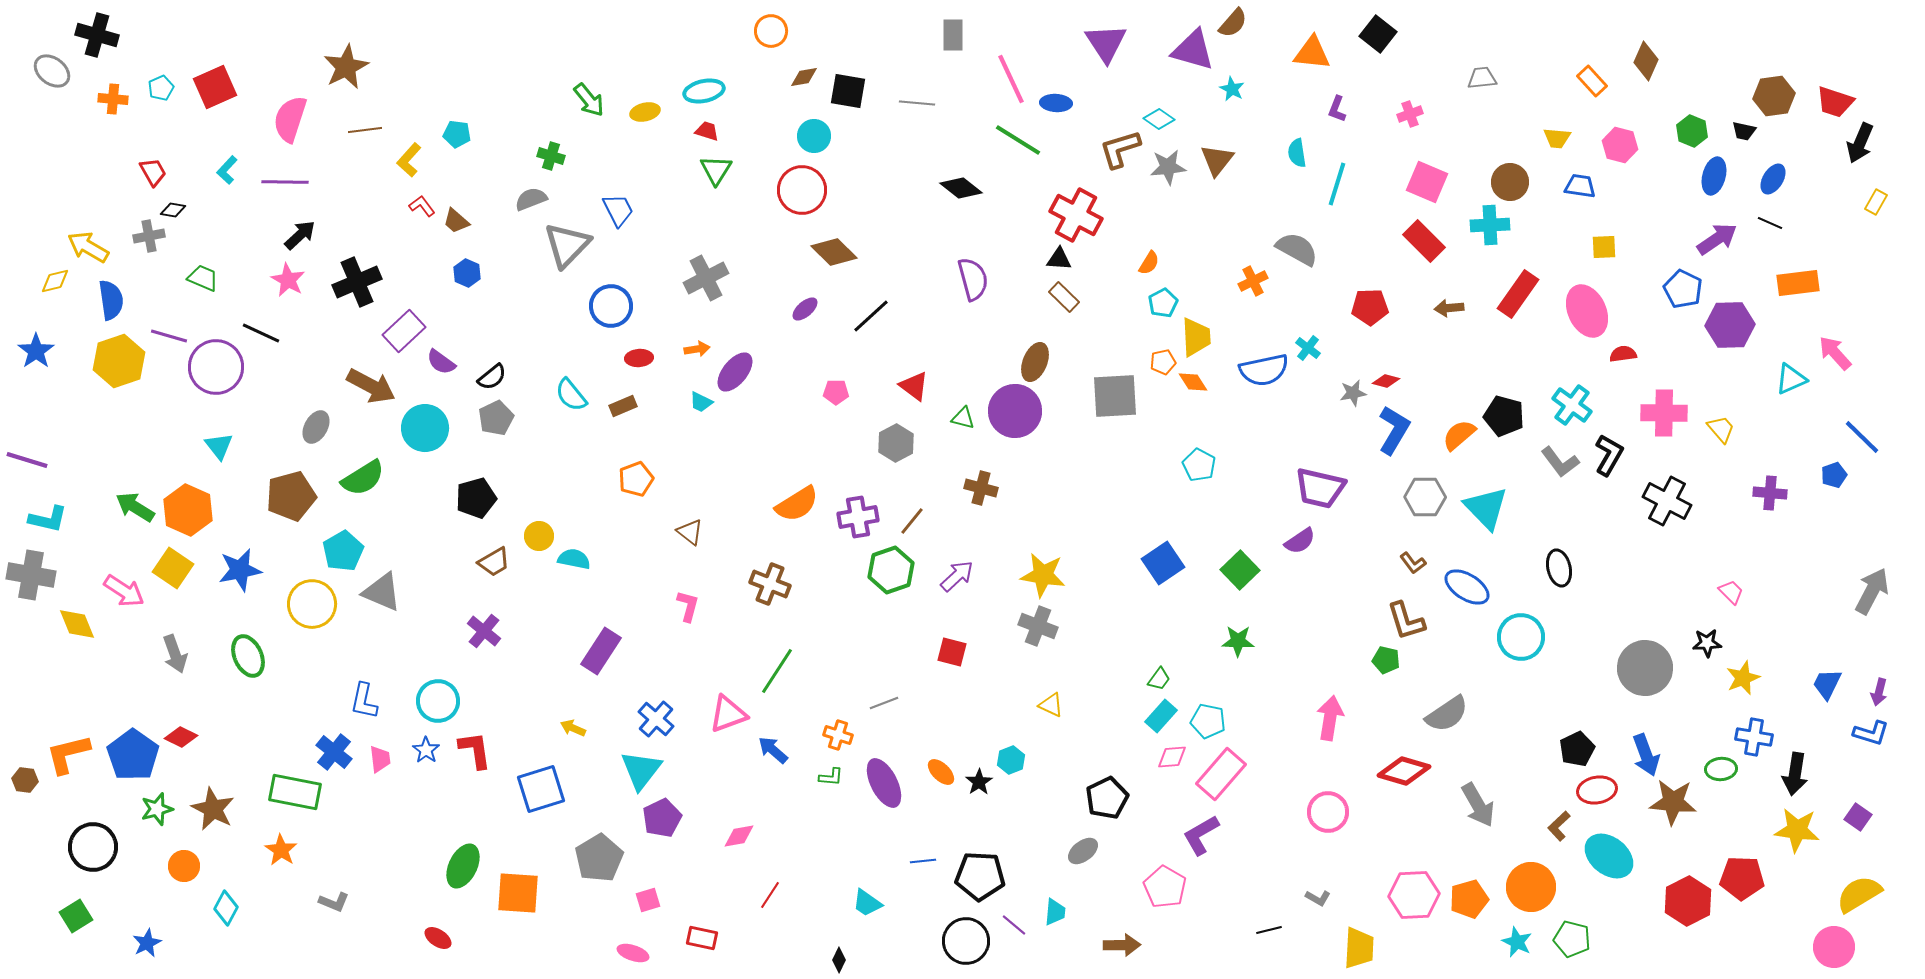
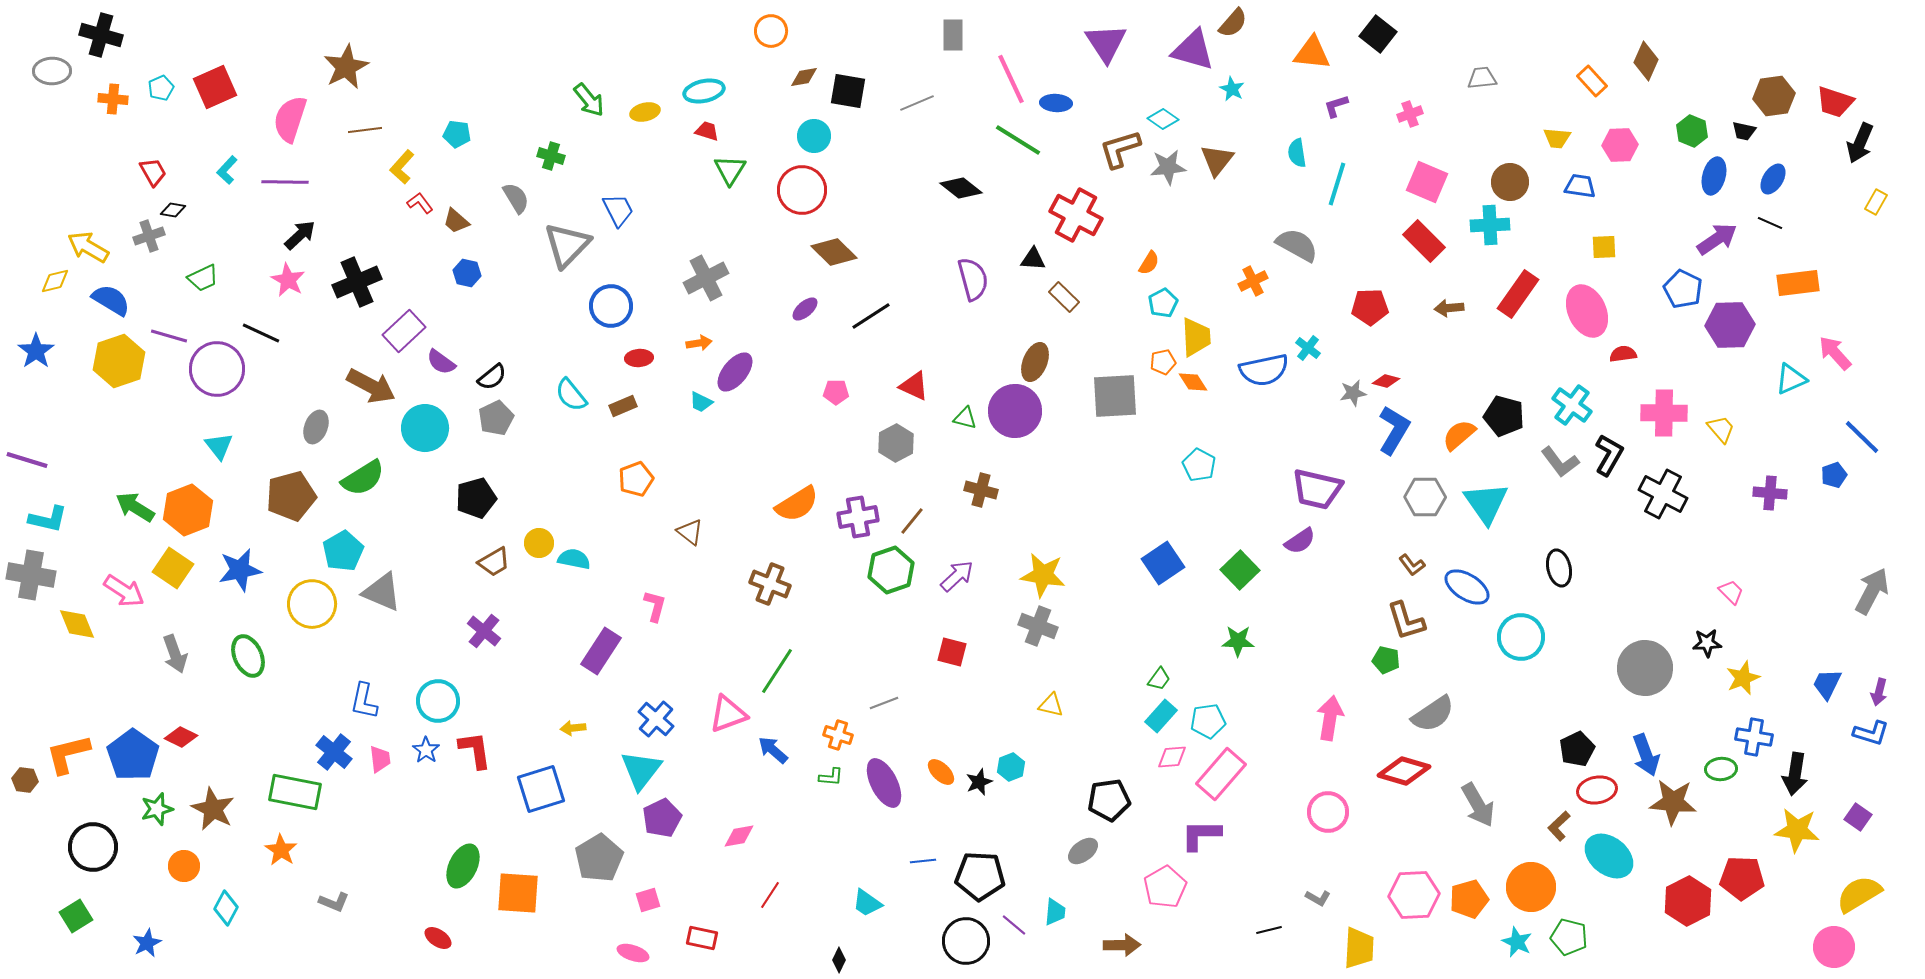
black cross at (97, 35): moved 4 px right
gray ellipse at (52, 71): rotated 39 degrees counterclockwise
gray line at (917, 103): rotated 28 degrees counterclockwise
purple L-shape at (1337, 109): moved 1 px left, 3 px up; rotated 52 degrees clockwise
cyan diamond at (1159, 119): moved 4 px right
pink hexagon at (1620, 145): rotated 16 degrees counterclockwise
yellow L-shape at (409, 160): moved 7 px left, 7 px down
green triangle at (716, 170): moved 14 px right
gray semicircle at (531, 199): moved 15 px left, 1 px up; rotated 80 degrees clockwise
red L-shape at (422, 206): moved 2 px left, 3 px up
gray cross at (149, 236): rotated 8 degrees counterclockwise
gray semicircle at (1297, 249): moved 4 px up
black triangle at (1059, 259): moved 26 px left
blue hexagon at (467, 273): rotated 12 degrees counterclockwise
green trapezoid at (203, 278): rotated 132 degrees clockwise
blue semicircle at (111, 300): rotated 51 degrees counterclockwise
black line at (871, 316): rotated 9 degrees clockwise
orange arrow at (697, 349): moved 2 px right, 6 px up
purple circle at (216, 367): moved 1 px right, 2 px down
red triangle at (914, 386): rotated 12 degrees counterclockwise
green triangle at (963, 418): moved 2 px right
gray ellipse at (316, 427): rotated 8 degrees counterclockwise
brown cross at (981, 488): moved 2 px down
purple trapezoid at (1320, 488): moved 3 px left, 1 px down
black cross at (1667, 501): moved 4 px left, 7 px up
cyan triangle at (1486, 508): moved 5 px up; rotated 9 degrees clockwise
orange hexagon at (188, 510): rotated 15 degrees clockwise
yellow circle at (539, 536): moved 7 px down
brown L-shape at (1413, 563): moved 1 px left, 2 px down
pink L-shape at (688, 606): moved 33 px left
yellow triangle at (1051, 705): rotated 12 degrees counterclockwise
gray semicircle at (1447, 714): moved 14 px left
cyan pentagon at (1208, 721): rotated 20 degrees counterclockwise
yellow arrow at (573, 728): rotated 30 degrees counterclockwise
cyan hexagon at (1011, 760): moved 7 px down
black star at (979, 782): rotated 12 degrees clockwise
black pentagon at (1107, 798): moved 2 px right, 2 px down; rotated 18 degrees clockwise
purple L-shape at (1201, 835): rotated 30 degrees clockwise
pink pentagon at (1165, 887): rotated 12 degrees clockwise
green pentagon at (1572, 939): moved 3 px left, 2 px up
